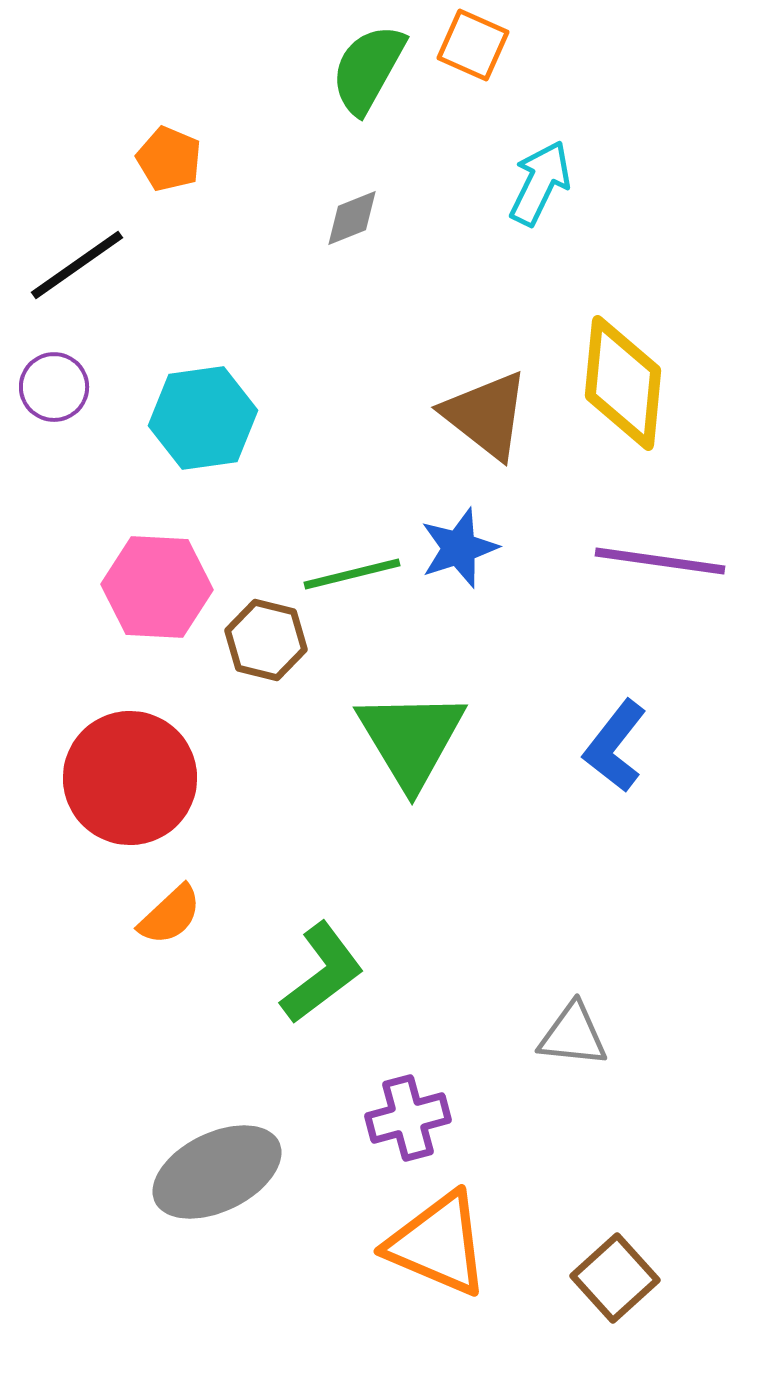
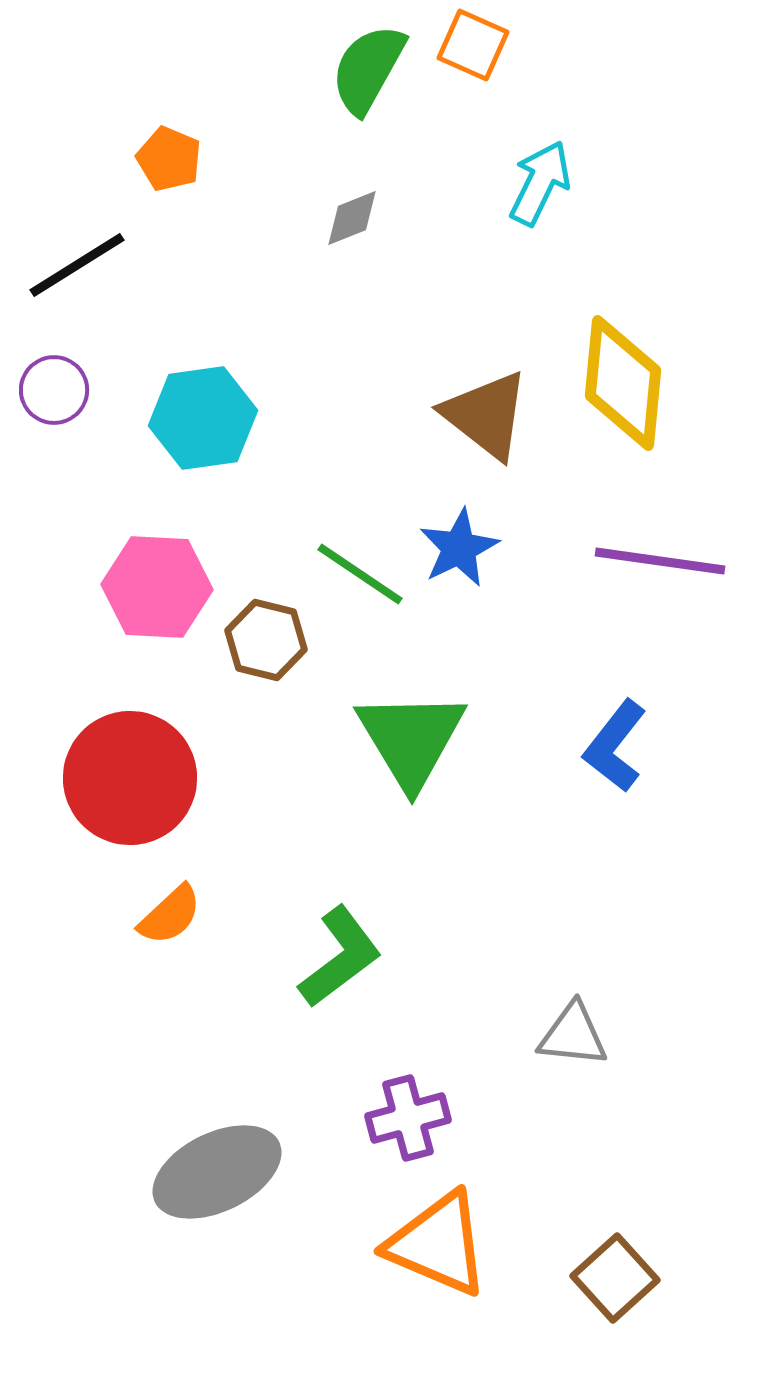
black line: rotated 3 degrees clockwise
purple circle: moved 3 px down
blue star: rotated 8 degrees counterclockwise
green line: moved 8 px right; rotated 48 degrees clockwise
green L-shape: moved 18 px right, 16 px up
